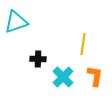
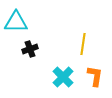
cyan triangle: rotated 20 degrees clockwise
black cross: moved 8 px left, 10 px up; rotated 21 degrees counterclockwise
